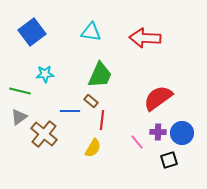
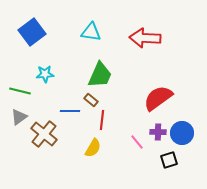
brown rectangle: moved 1 px up
